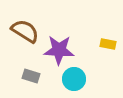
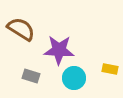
brown semicircle: moved 4 px left, 2 px up
yellow rectangle: moved 2 px right, 25 px down
cyan circle: moved 1 px up
